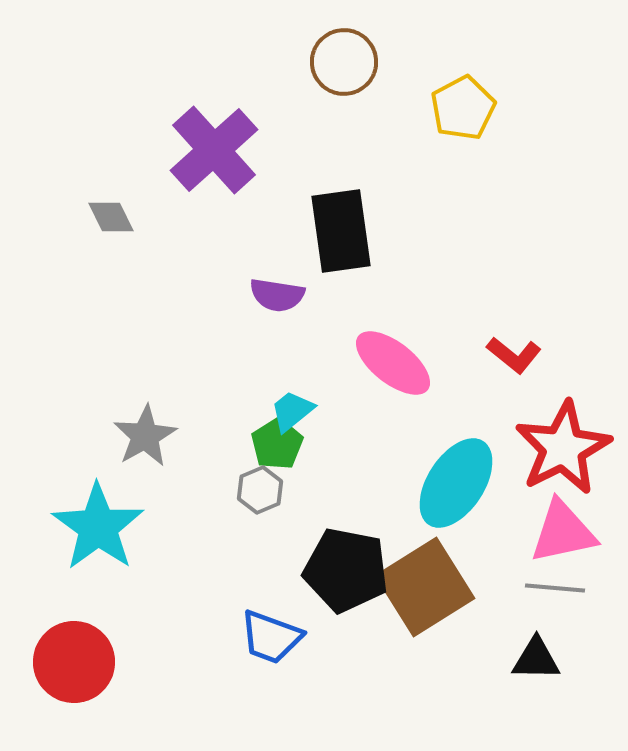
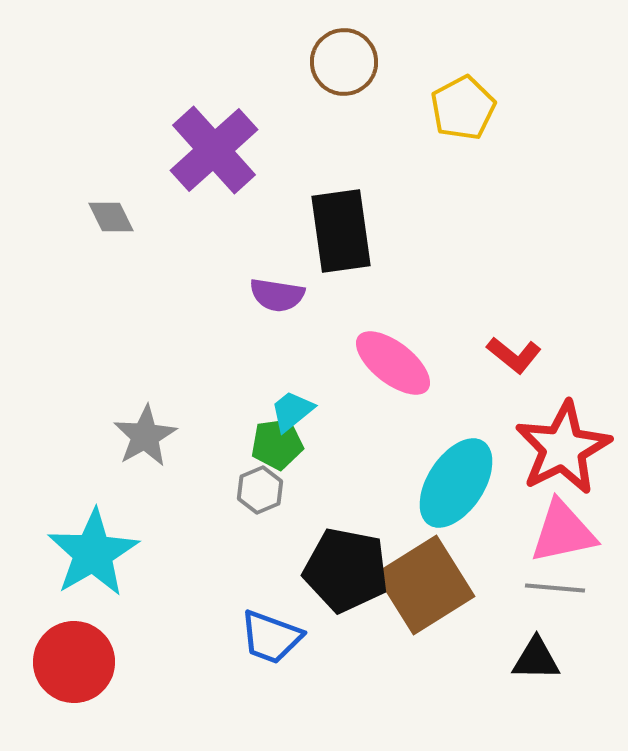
green pentagon: rotated 24 degrees clockwise
cyan star: moved 5 px left, 26 px down; rotated 6 degrees clockwise
brown square: moved 2 px up
